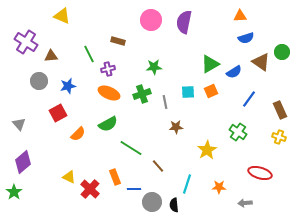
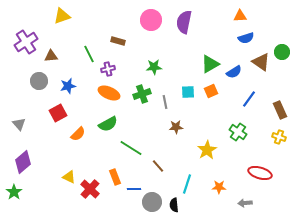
yellow triangle at (62, 16): rotated 42 degrees counterclockwise
purple cross at (26, 42): rotated 25 degrees clockwise
